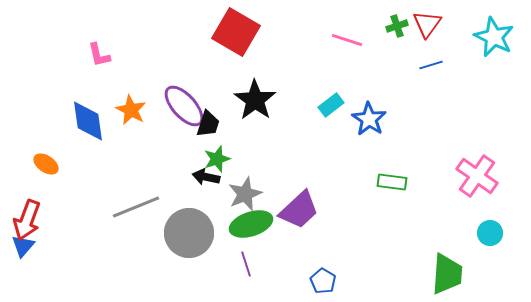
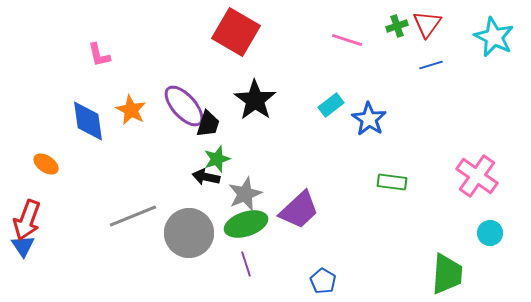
gray line: moved 3 px left, 9 px down
green ellipse: moved 5 px left
blue triangle: rotated 15 degrees counterclockwise
